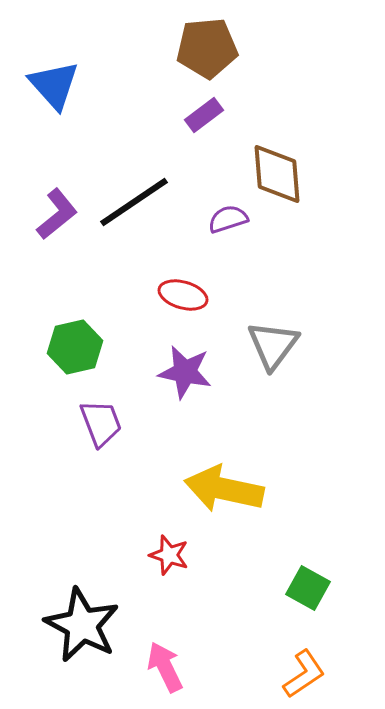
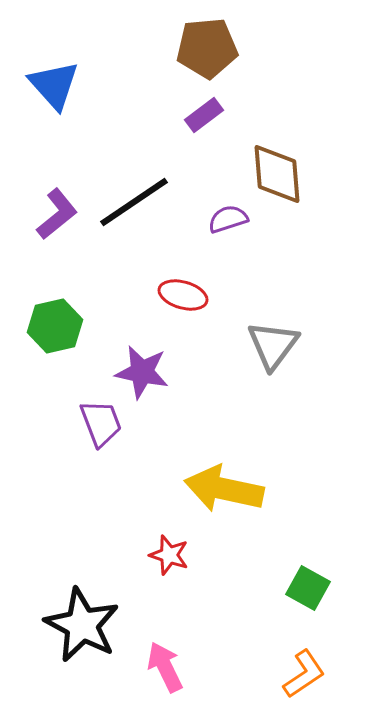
green hexagon: moved 20 px left, 21 px up
purple star: moved 43 px left
